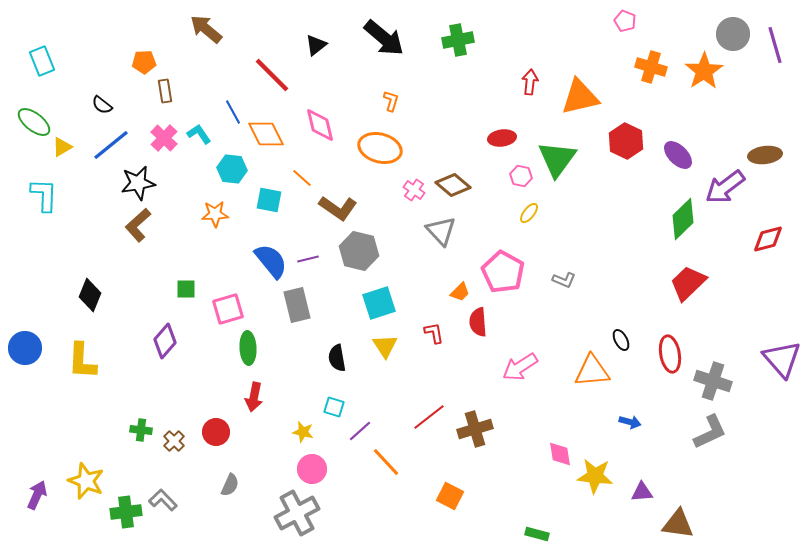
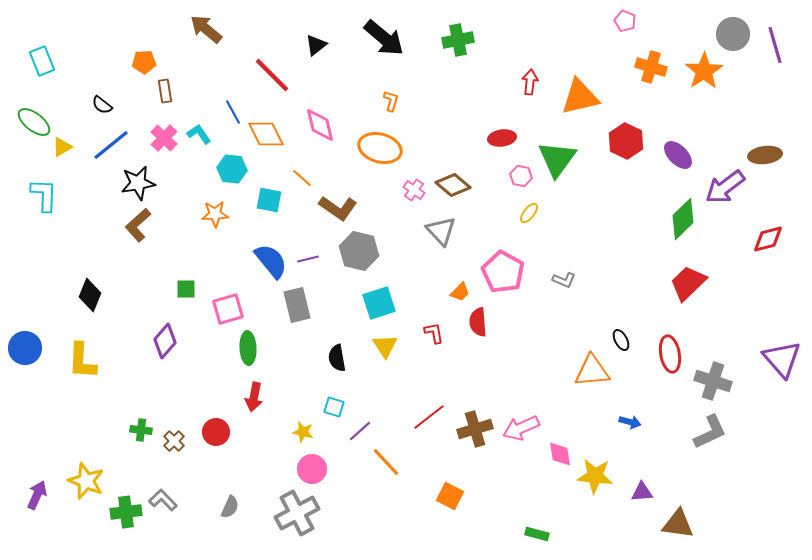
pink arrow at (520, 367): moved 1 px right, 61 px down; rotated 9 degrees clockwise
gray semicircle at (230, 485): moved 22 px down
